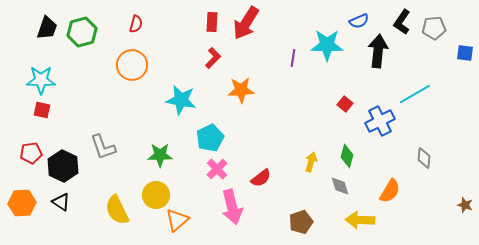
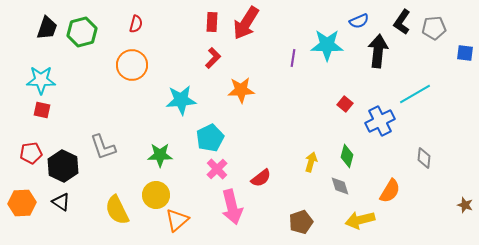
cyan star at (181, 100): rotated 16 degrees counterclockwise
yellow arrow at (360, 220): rotated 16 degrees counterclockwise
